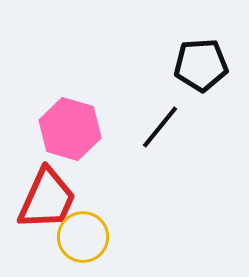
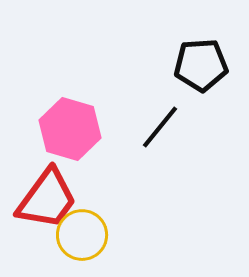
red trapezoid: rotated 12 degrees clockwise
yellow circle: moved 1 px left, 2 px up
